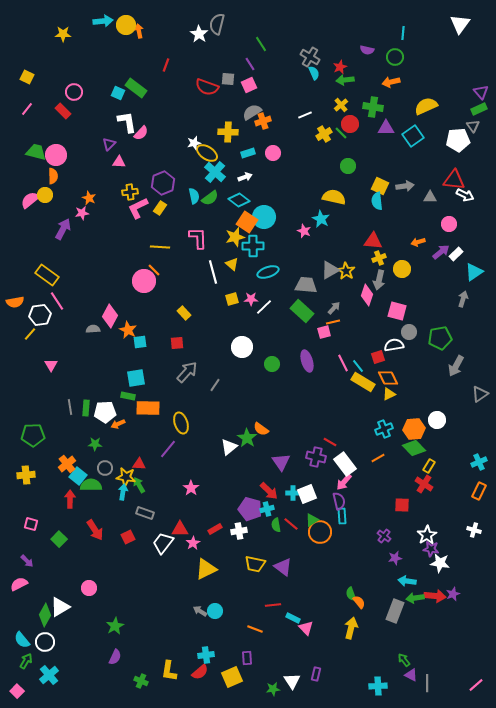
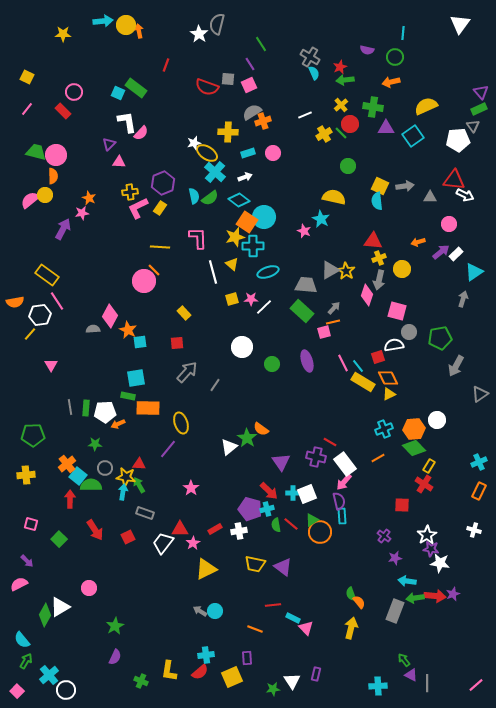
white circle at (45, 642): moved 21 px right, 48 px down
